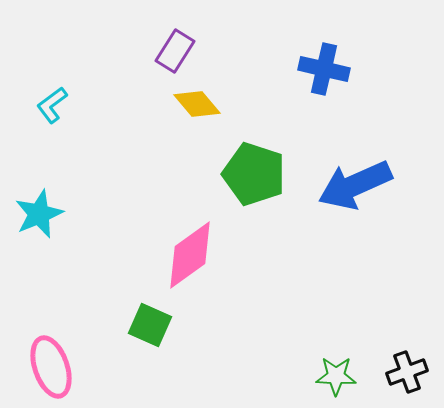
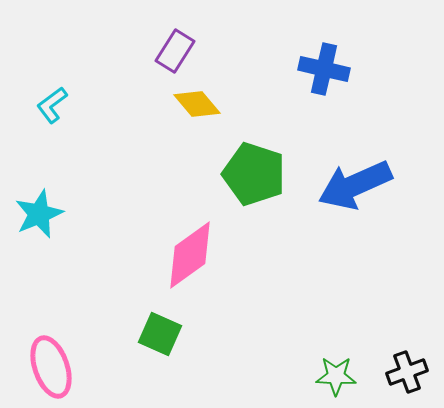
green square: moved 10 px right, 9 px down
